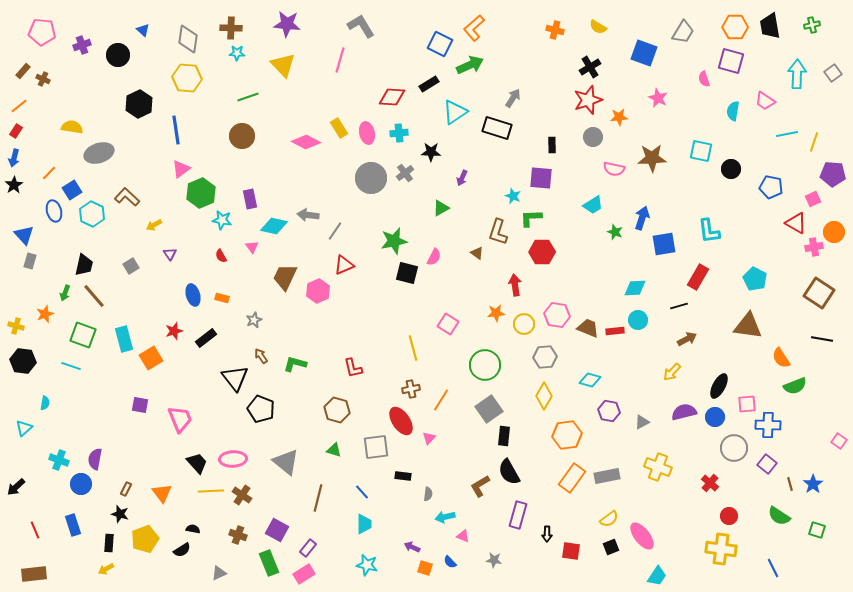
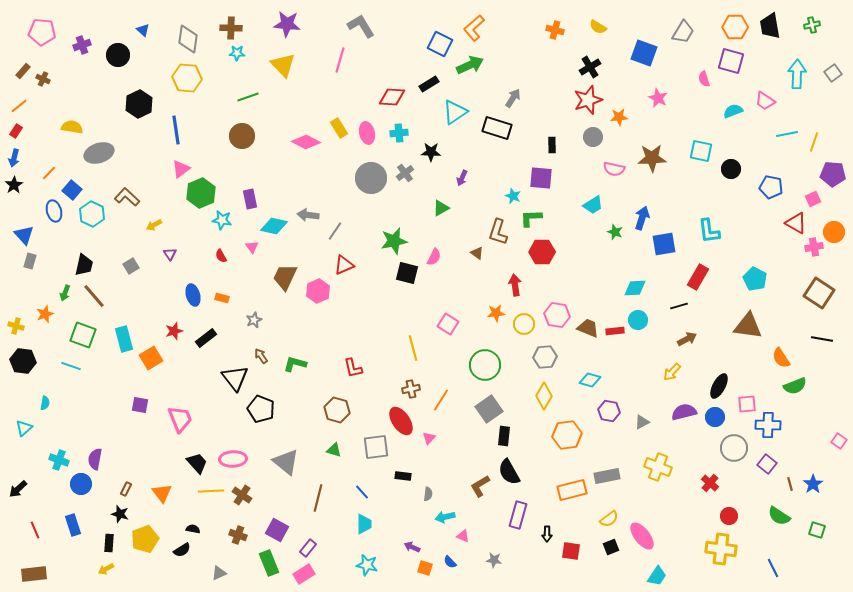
cyan semicircle at (733, 111): rotated 60 degrees clockwise
blue square at (72, 190): rotated 18 degrees counterclockwise
orange rectangle at (572, 478): moved 12 px down; rotated 40 degrees clockwise
black arrow at (16, 487): moved 2 px right, 2 px down
